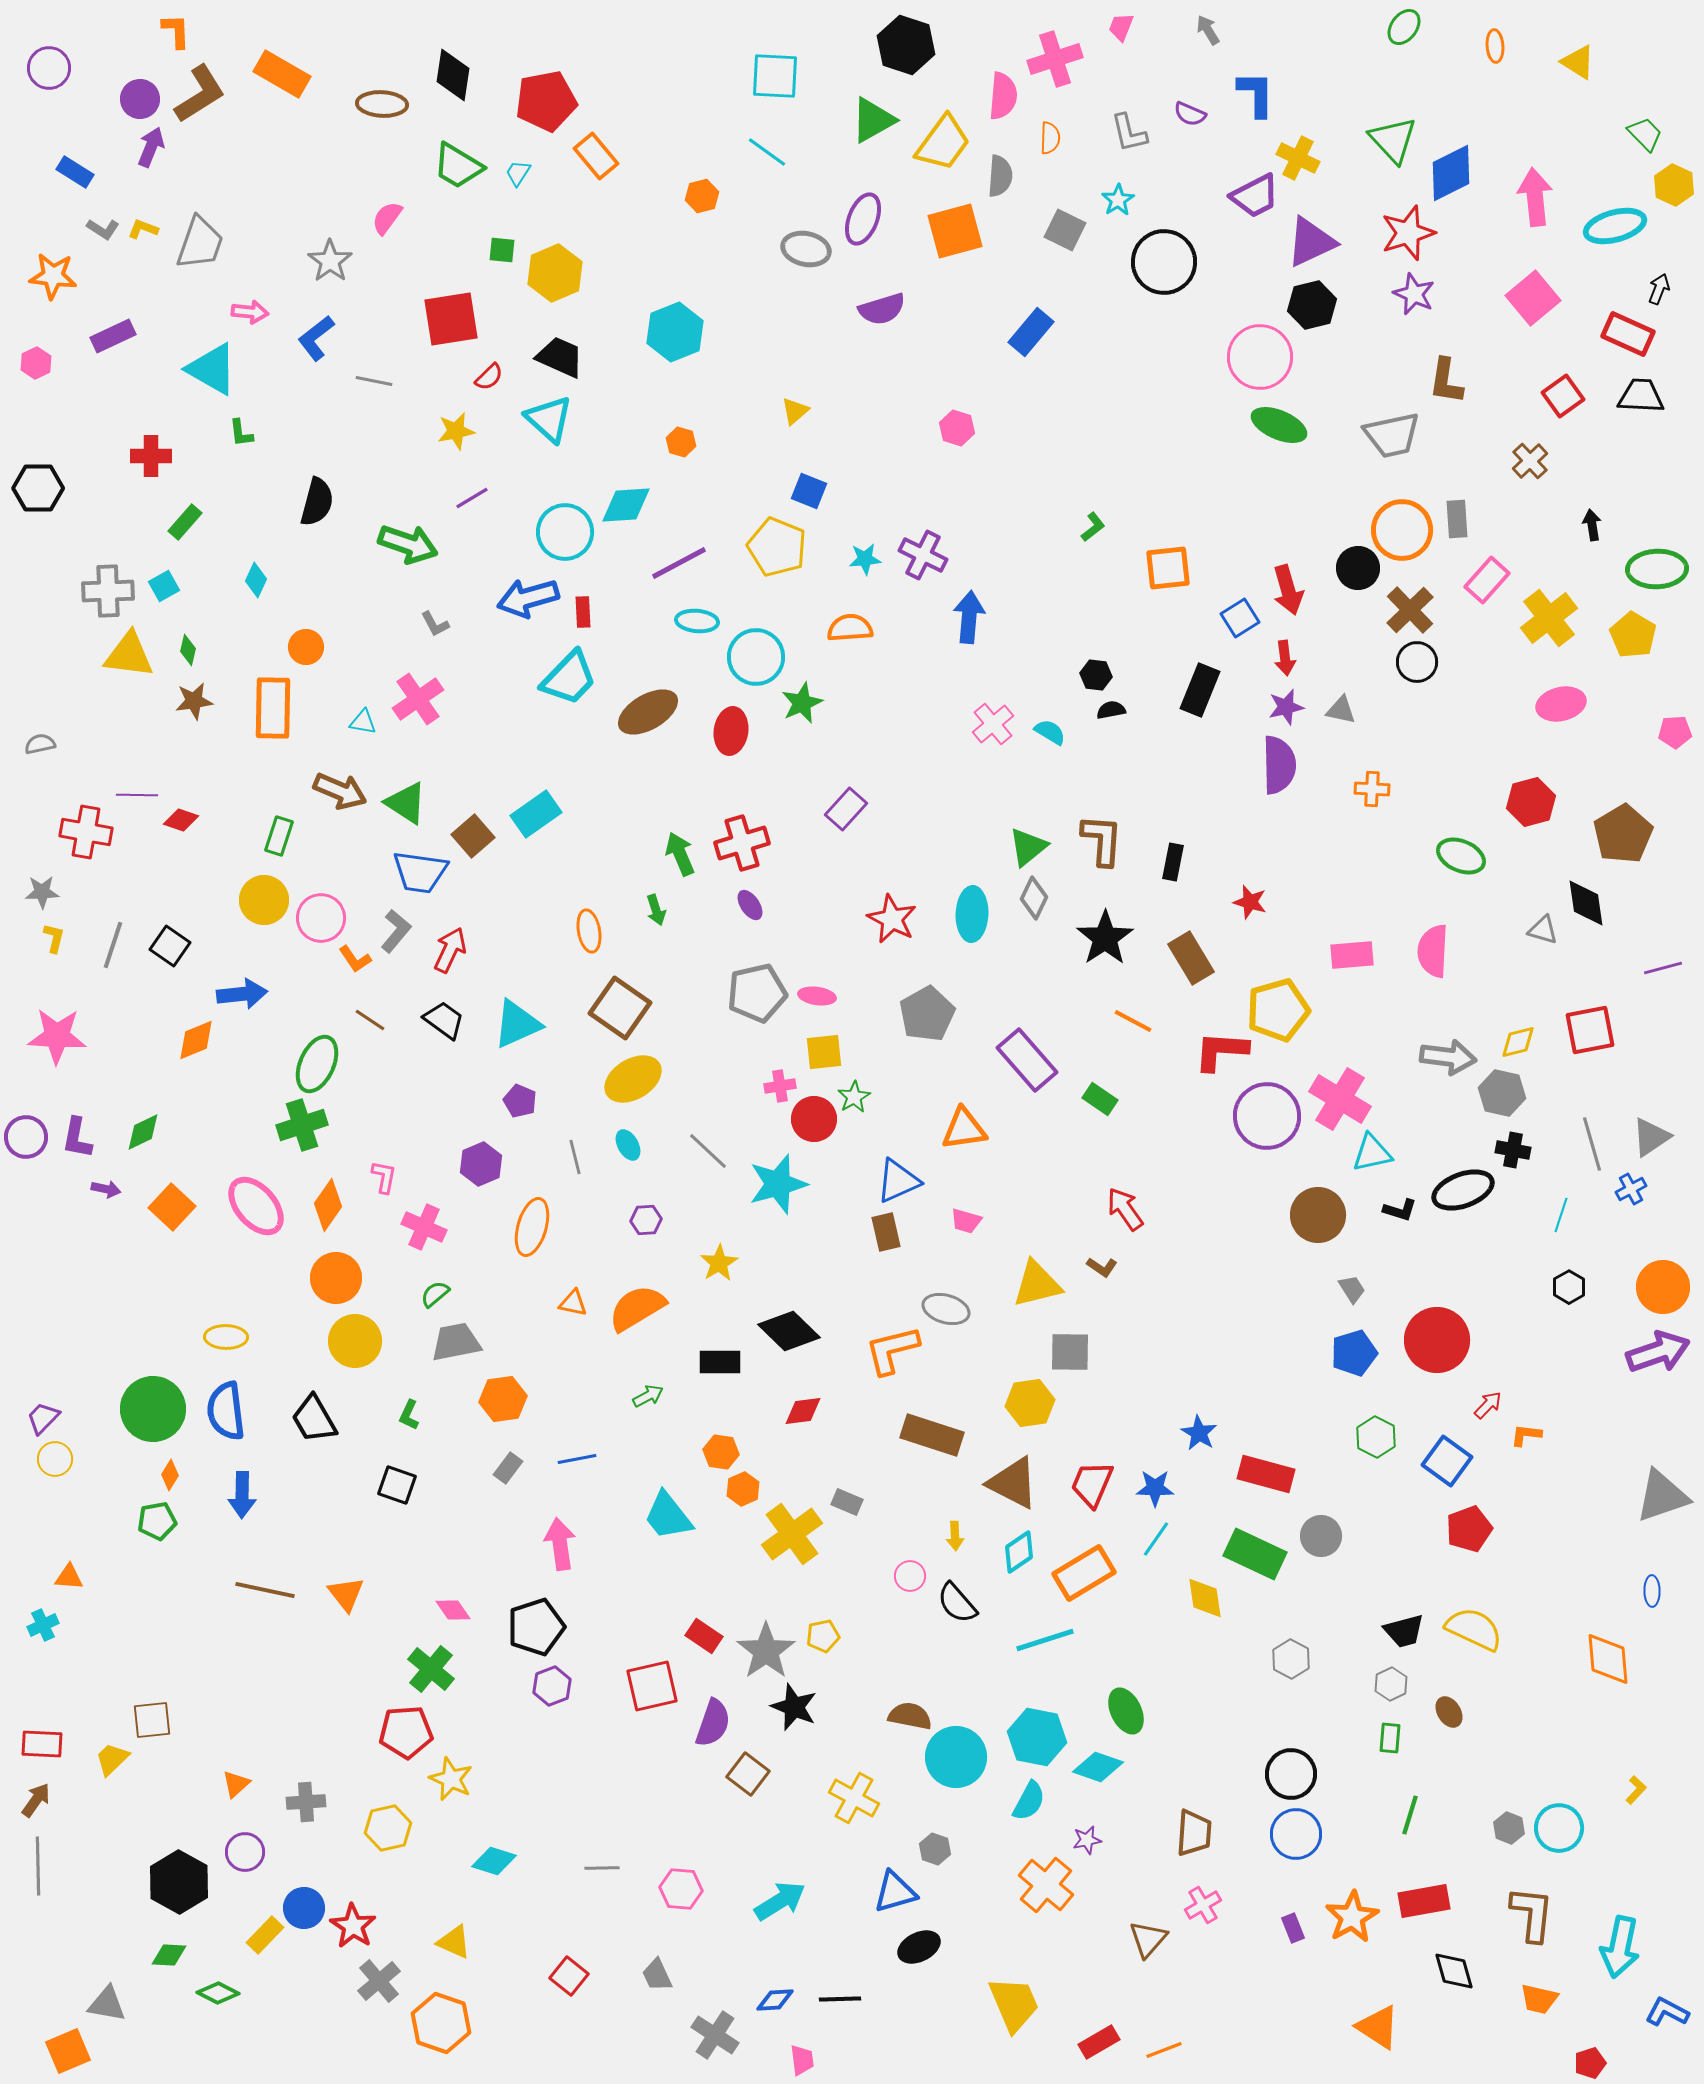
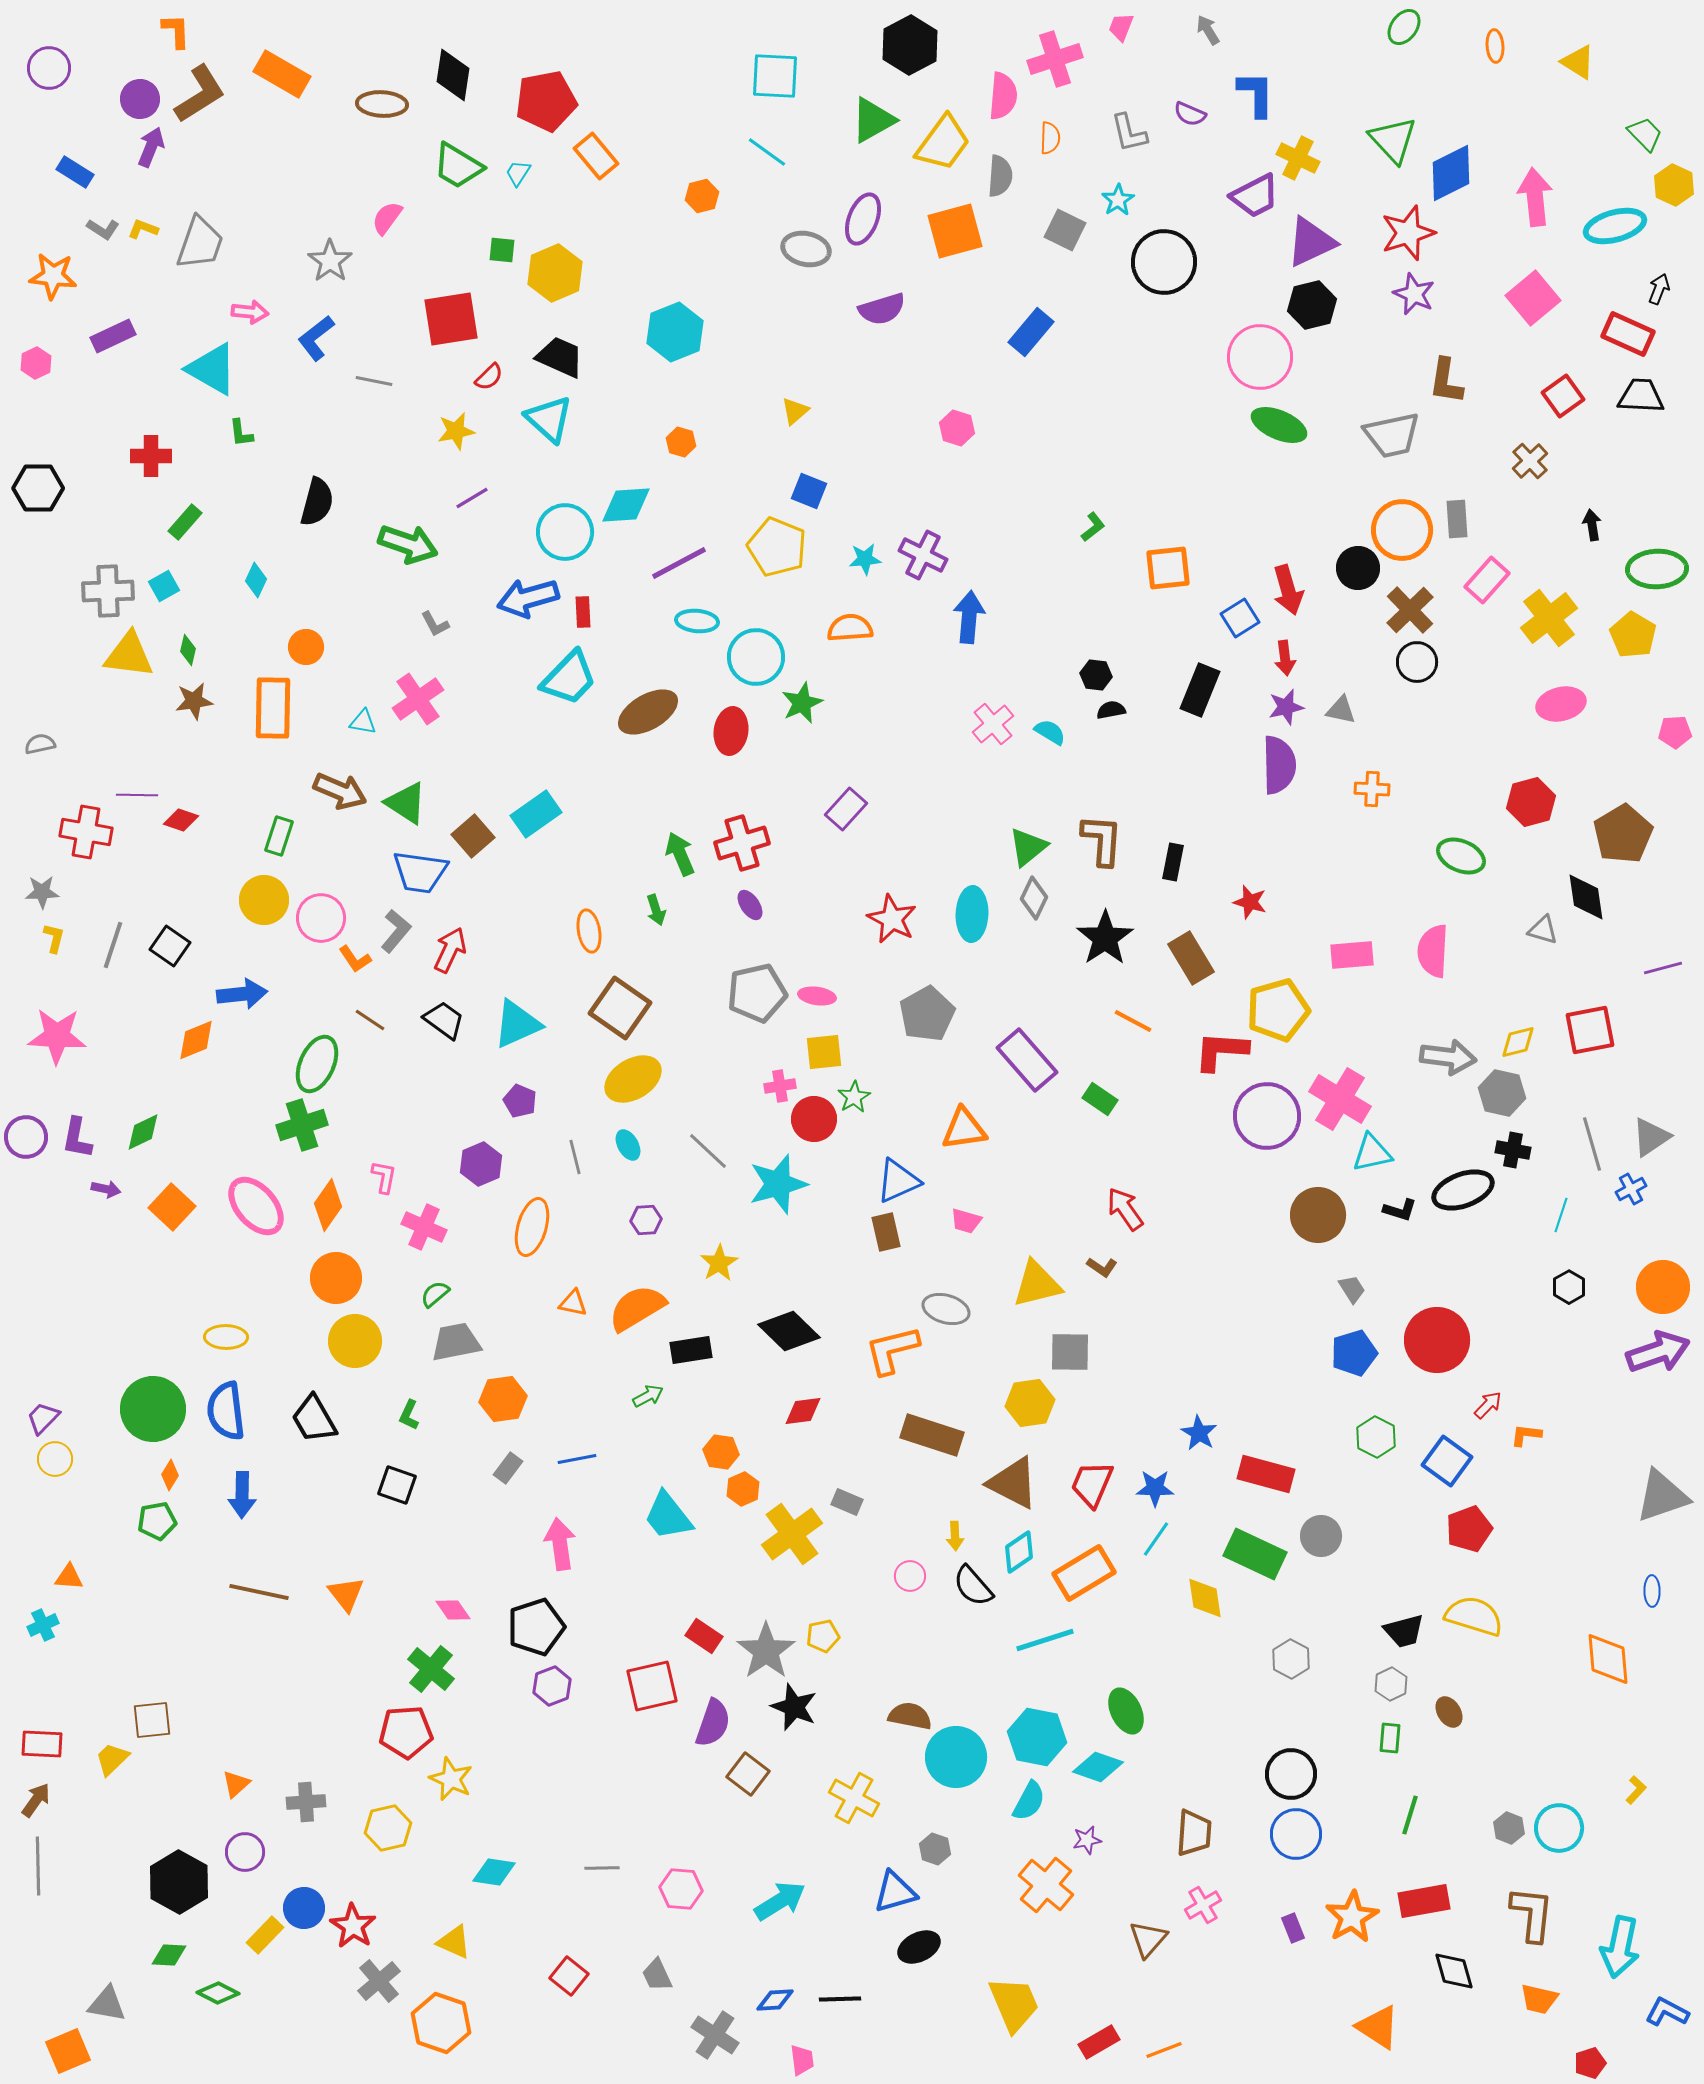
black hexagon at (906, 45): moved 4 px right; rotated 14 degrees clockwise
black diamond at (1586, 903): moved 6 px up
black rectangle at (720, 1362): moved 29 px left, 12 px up; rotated 9 degrees counterclockwise
brown line at (265, 1590): moved 6 px left, 2 px down
black semicircle at (957, 1603): moved 16 px right, 17 px up
yellow semicircle at (1474, 1629): moved 13 px up; rotated 8 degrees counterclockwise
cyan diamond at (494, 1861): moved 11 px down; rotated 9 degrees counterclockwise
